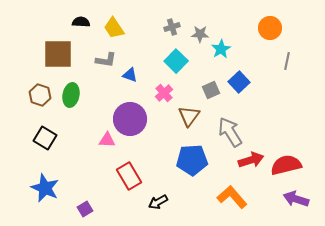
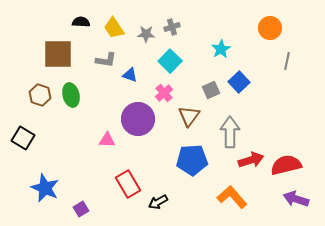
gray star: moved 54 px left
cyan square: moved 6 px left
green ellipse: rotated 25 degrees counterclockwise
purple circle: moved 8 px right
gray arrow: rotated 32 degrees clockwise
black square: moved 22 px left
red rectangle: moved 1 px left, 8 px down
purple square: moved 4 px left
